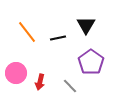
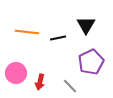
orange line: rotated 45 degrees counterclockwise
purple pentagon: rotated 10 degrees clockwise
